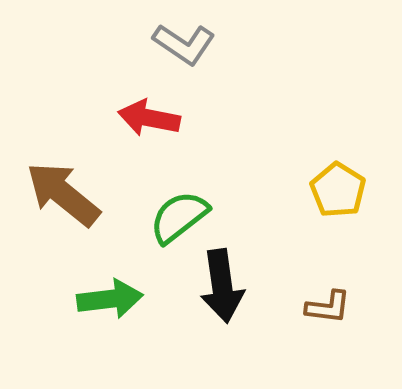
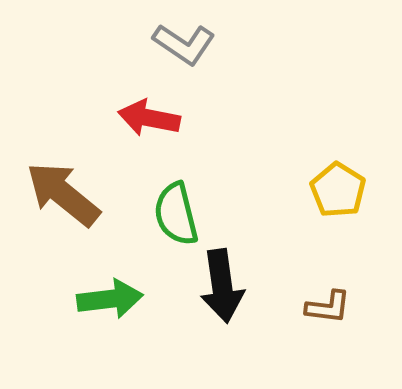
green semicircle: moved 3 px left, 3 px up; rotated 66 degrees counterclockwise
